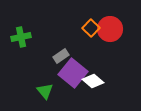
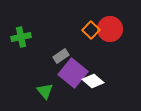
orange square: moved 2 px down
